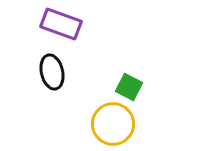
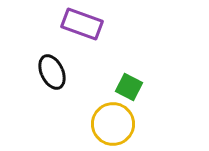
purple rectangle: moved 21 px right
black ellipse: rotated 12 degrees counterclockwise
